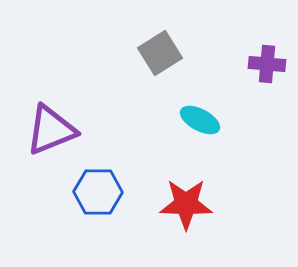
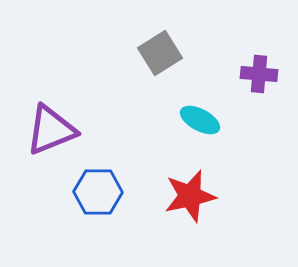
purple cross: moved 8 px left, 10 px down
red star: moved 4 px right, 8 px up; rotated 14 degrees counterclockwise
